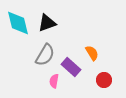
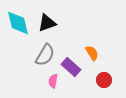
pink semicircle: moved 1 px left
